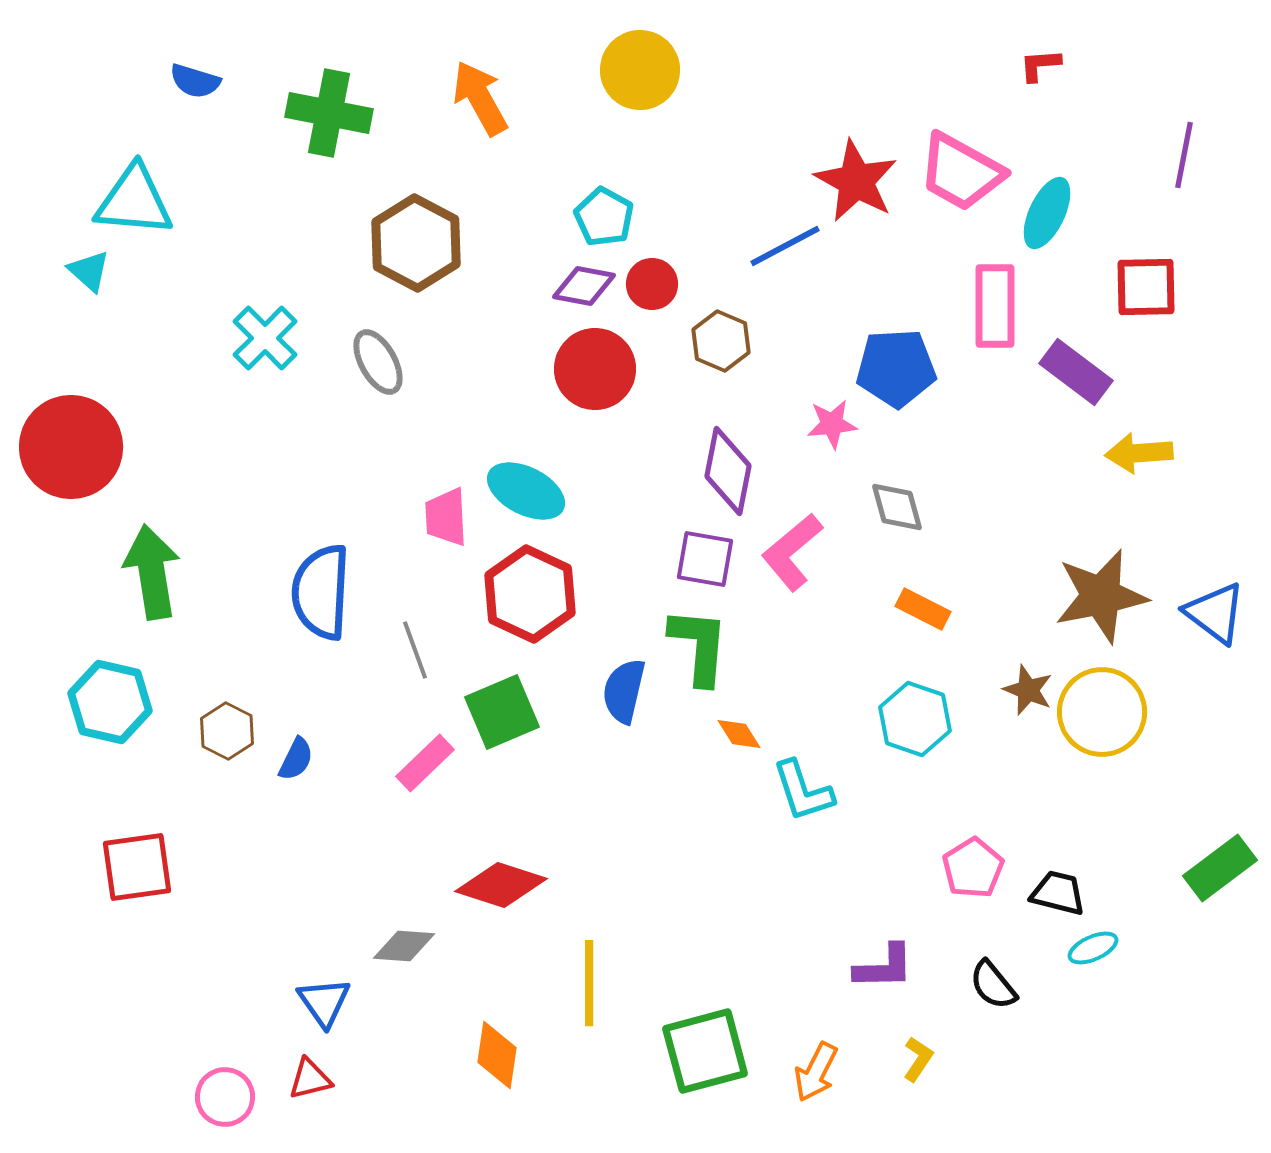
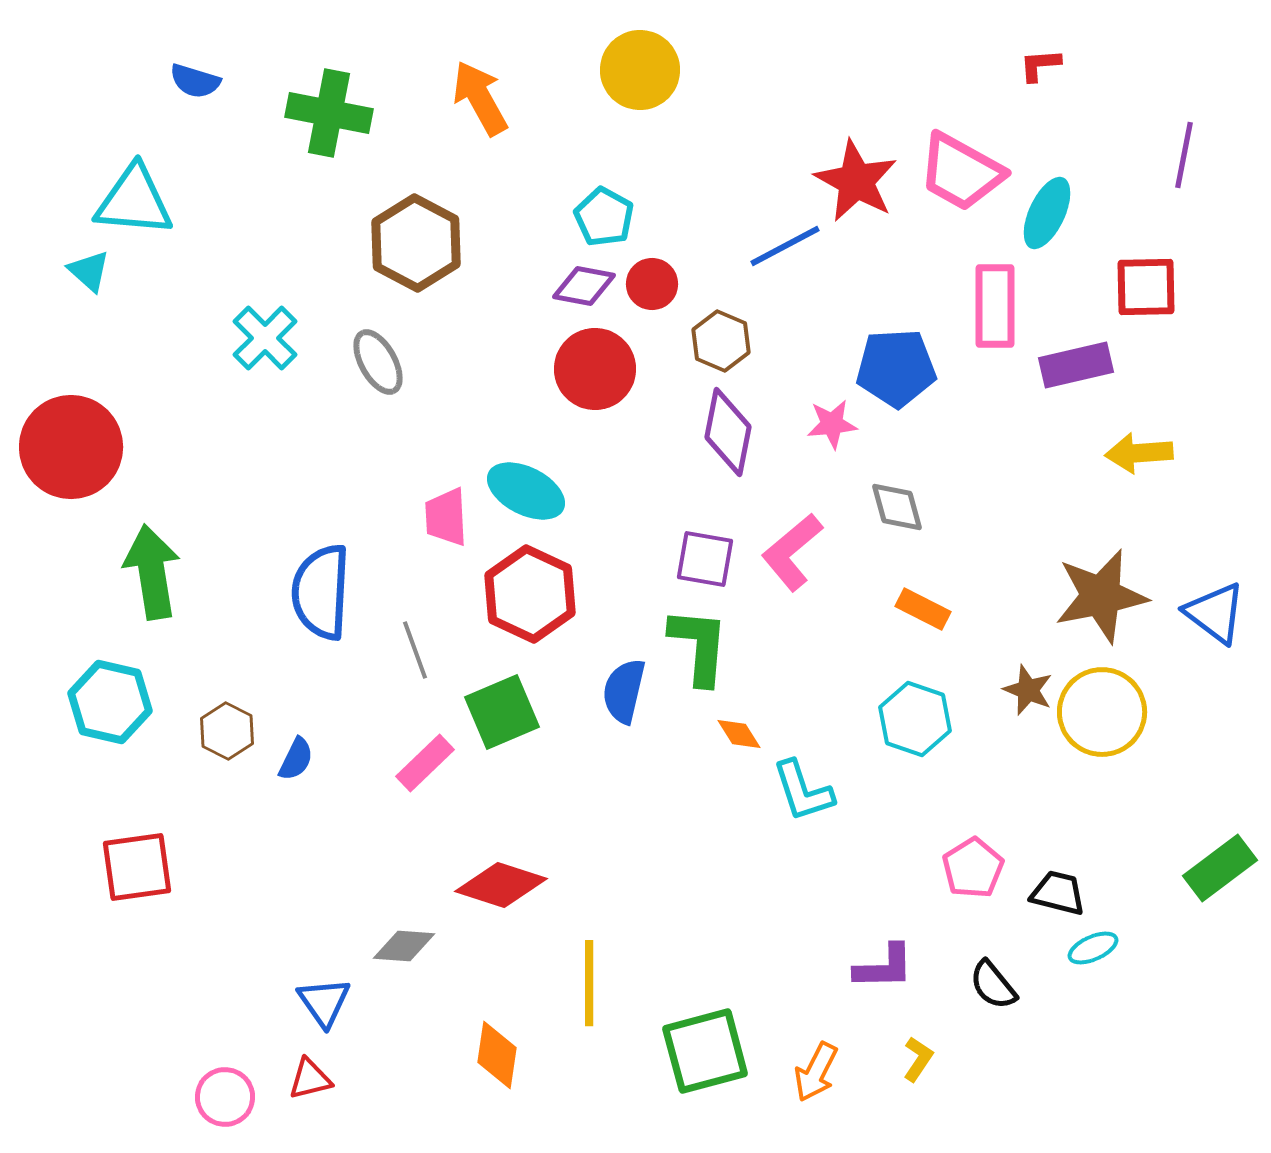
purple rectangle at (1076, 372): moved 7 px up; rotated 50 degrees counterclockwise
purple diamond at (728, 471): moved 39 px up
